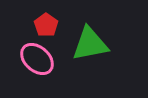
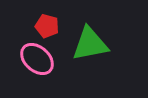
red pentagon: moved 1 px right, 1 px down; rotated 20 degrees counterclockwise
